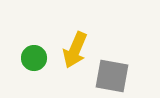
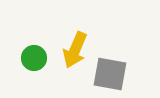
gray square: moved 2 px left, 2 px up
